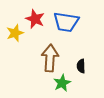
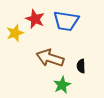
blue trapezoid: moved 1 px up
brown arrow: rotated 76 degrees counterclockwise
green star: moved 2 px down
